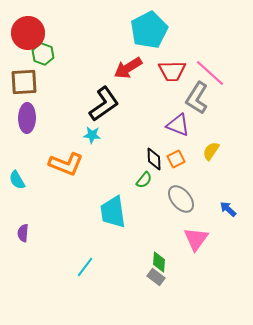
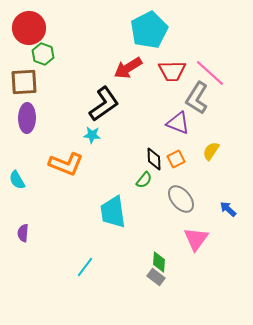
red circle: moved 1 px right, 5 px up
purple triangle: moved 2 px up
